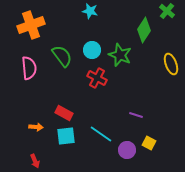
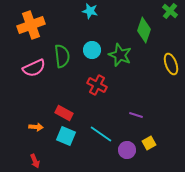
green cross: moved 3 px right
green diamond: rotated 15 degrees counterclockwise
green semicircle: rotated 30 degrees clockwise
pink semicircle: moved 5 px right; rotated 70 degrees clockwise
red cross: moved 7 px down
cyan square: rotated 30 degrees clockwise
yellow square: rotated 32 degrees clockwise
